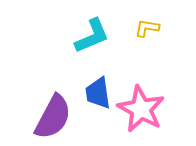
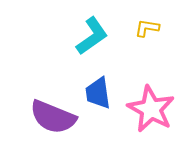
cyan L-shape: rotated 12 degrees counterclockwise
pink star: moved 10 px right
purple semicircle: rotated 84 degrees clockwise
